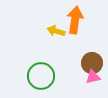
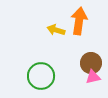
orange arrow: moved 4 px right, 1 px down
yellow arrow: moved 1 px up
brown circle: moved 1 px left
